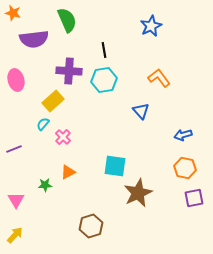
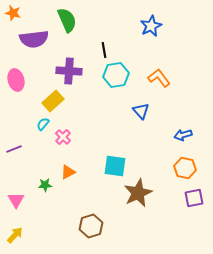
cyan hexagon: moved 12 px right, 5 px up
